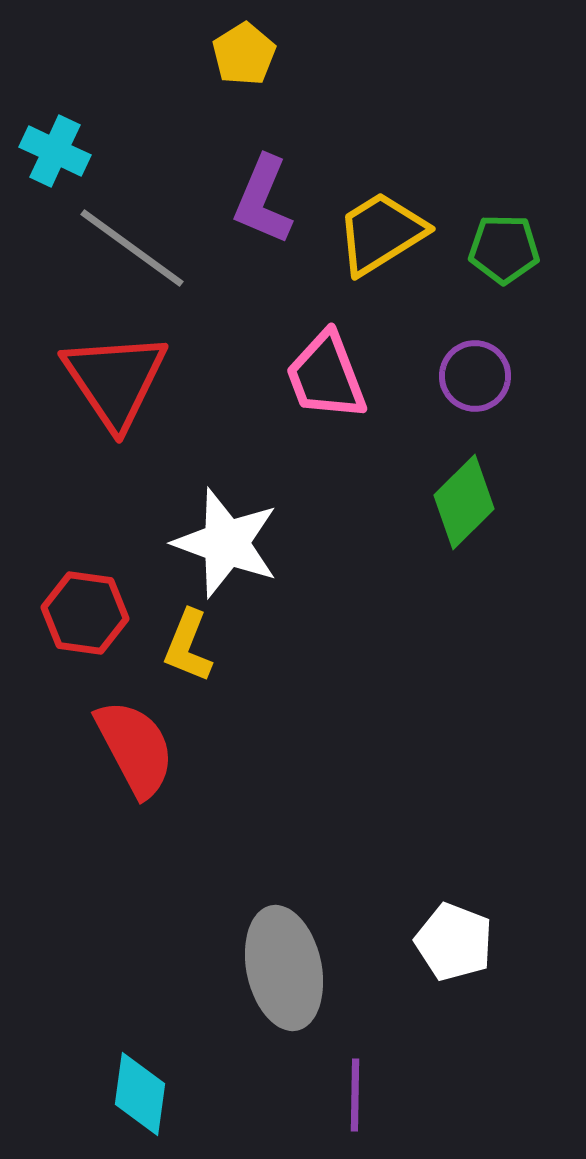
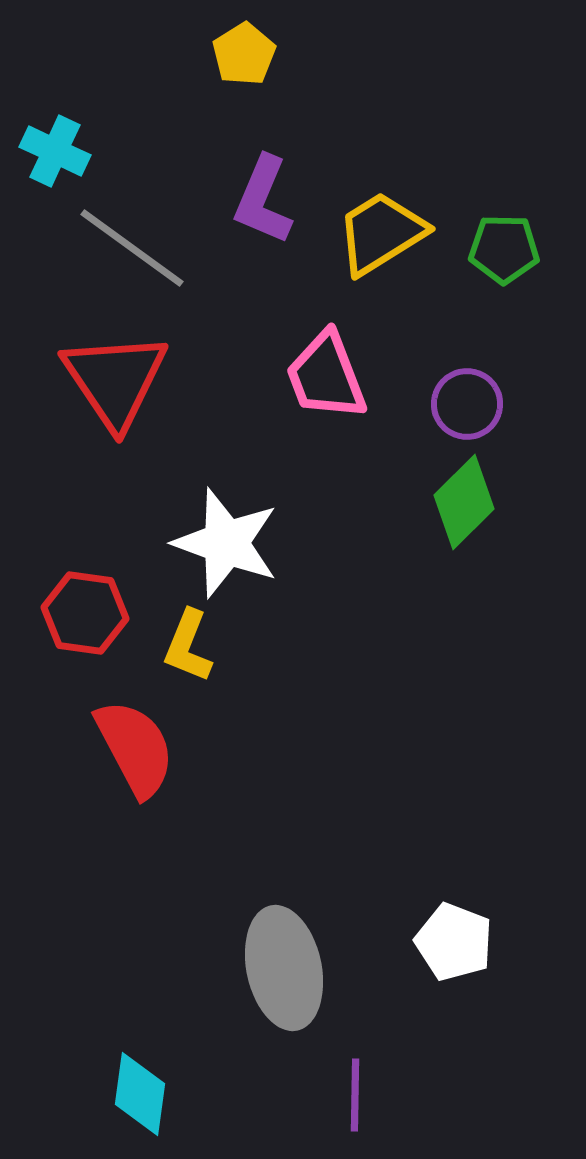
purple circle: moved 8 px left, 28 px down
